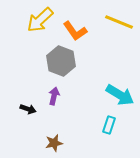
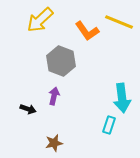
orange L-shape: moved 12 px right
cyan arrow: moved 2 px right, 3 px down; rotated 52 degrees clockwise
